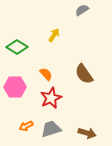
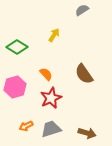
pink hexagon: rotated 15 degrees counterclockwise
